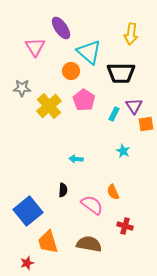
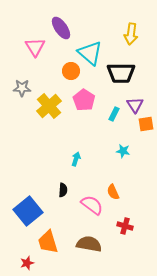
cyan triangle: moved 1 px right, 1 px down
purple triangle: moved 1 px right, 1 px up
cyan star: rotated 16 degrees counterclockwise
cyan arrow: rotated 104 degrees clockwise
